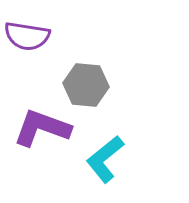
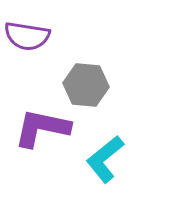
purple L-shape: rotated 8 degrees counterclockwise
